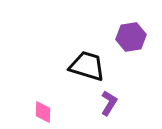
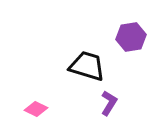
pink diamond: moved 7 px left, 3 px up; rotated 65 degrees counterclockwise
